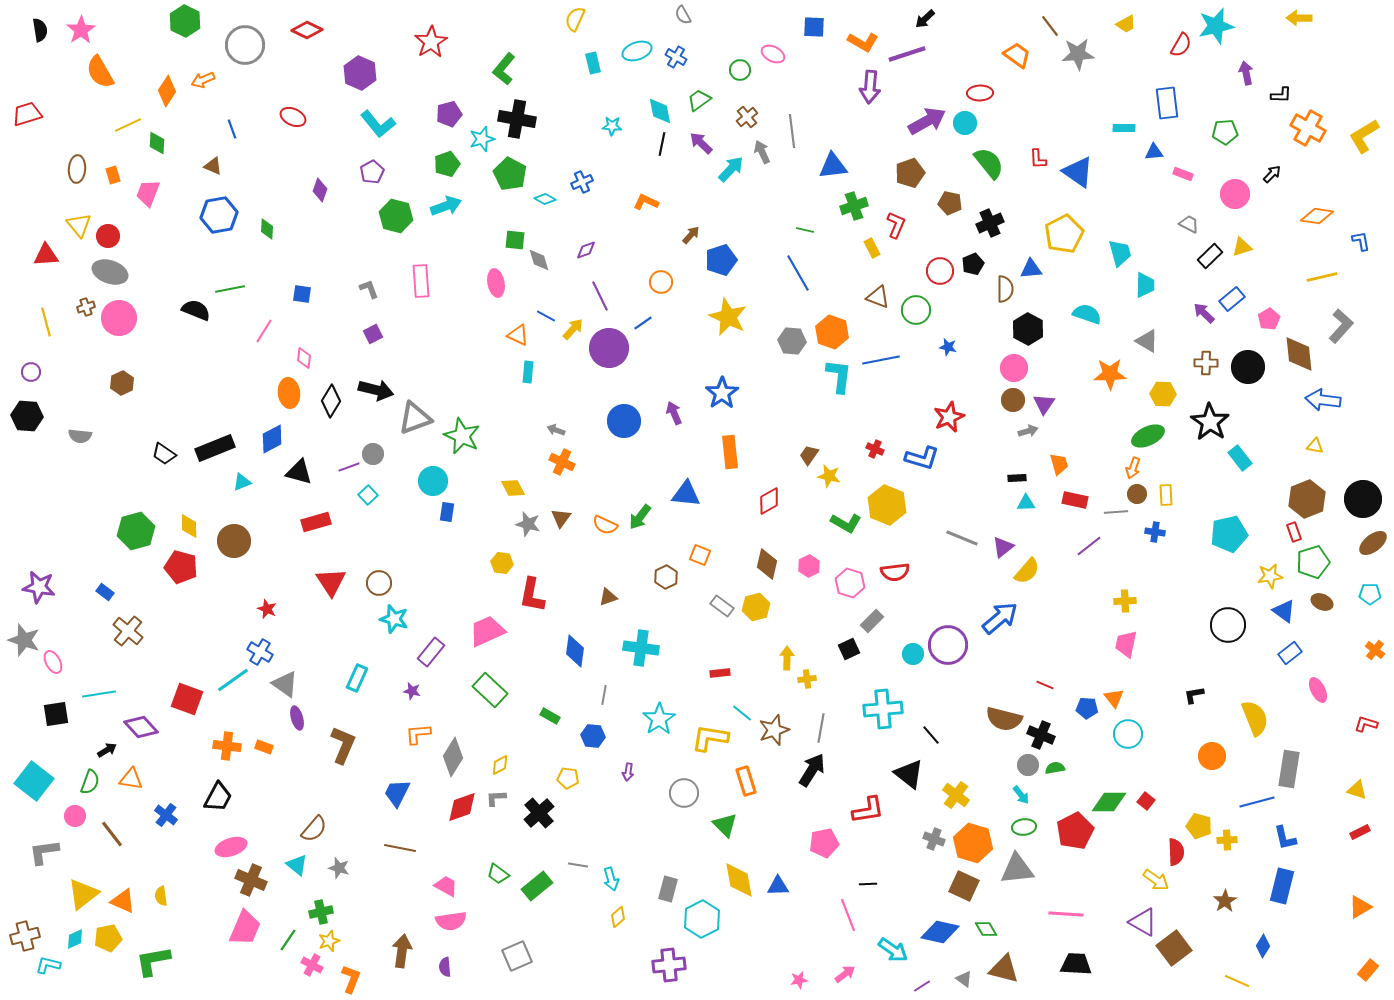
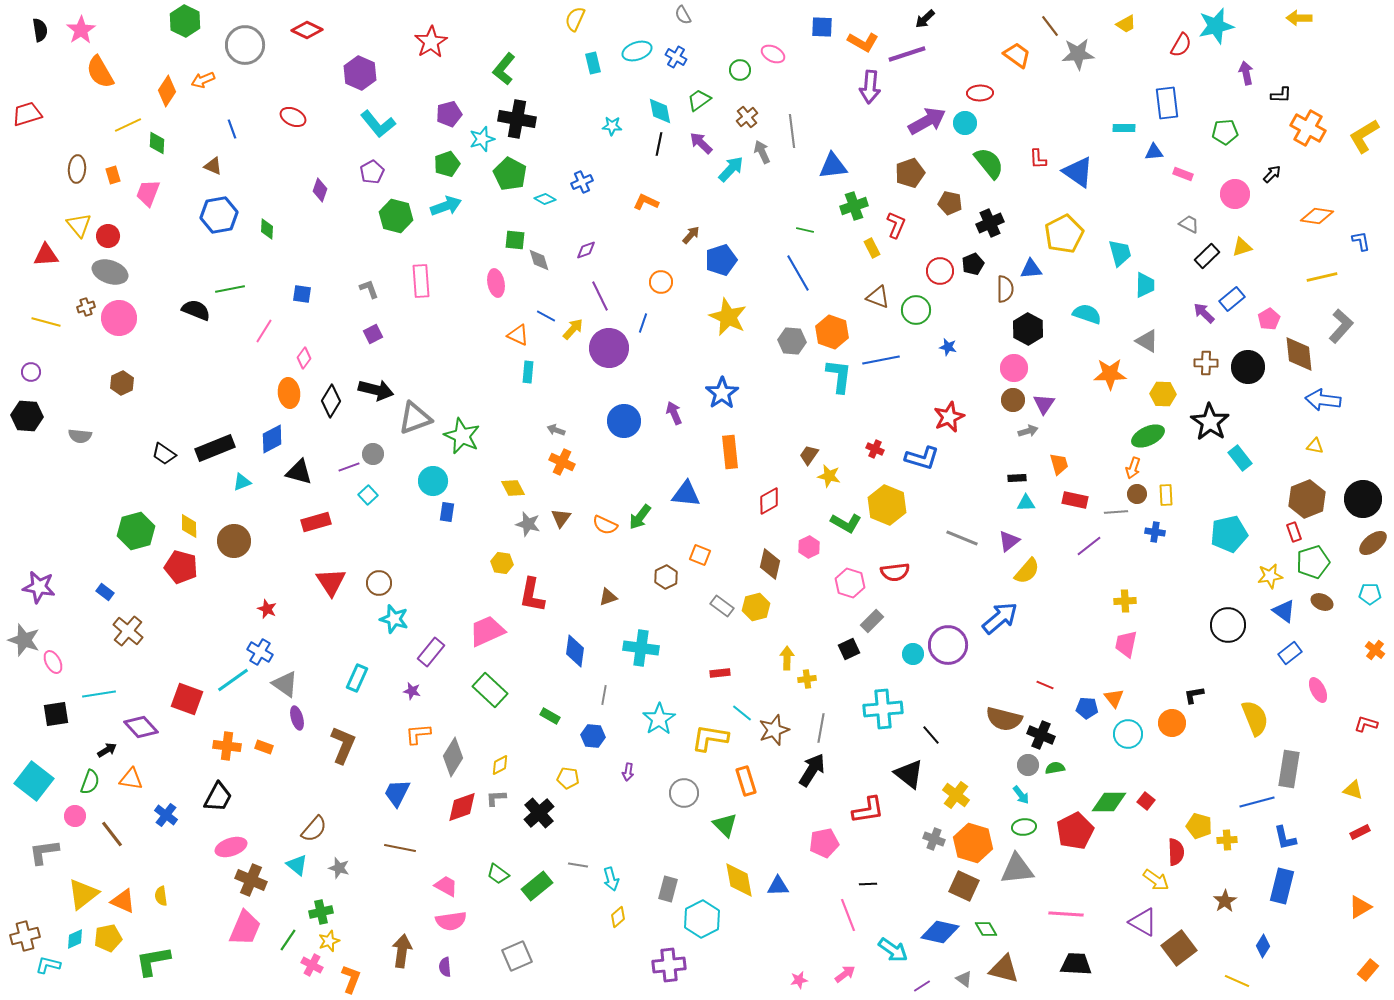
blue square at (814, 27): moved 8 px right
black line at (662, 144): moved 3 px left
black rectangle at (1210, 256): moved 3 px left
yellow line at (46, 322): rotated 60 degrees counterclockwise
blue line at (643, 323): rotated 36 degrees counterclockwise
pink diamond at (304, 358): rotated 30 degrees clockwise
purple triangle at (1003, 547): moved 6 px right, 6 px up
brown diamond at (767, 564): moved 3 px right
pink hexagon at (809, 566): moved 19 px up
orange circle at (1212, 756): moved 40 px left, 33 px up
yellow triangle at (1357, 790): moved 4 px left
brown square at (1174, 948): moved 5 px right
